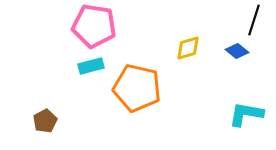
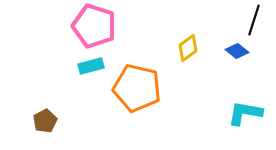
pink pentagon: rotated 9 degrees clockwise
yellow diamond: rotated 20 degrees counterclockwise
cyan L-shape: moved 1 px left, 1 px up
